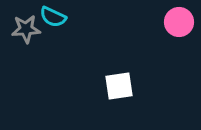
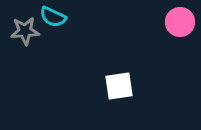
pink circle: moved 1 px right
gray star: moved 1 px left, 2 px down
